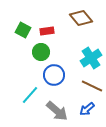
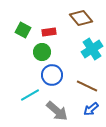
red rectangle: moved 2 px right, 1 px down
green circle: moved 1 px right
cyan cross: moved 1 px right, 9 px up
blue circle: moved 2 px left
brown line: moved 5 px left
cyan line: rotated 18 degrees clockwise
blue arrow: moved 4 px right
